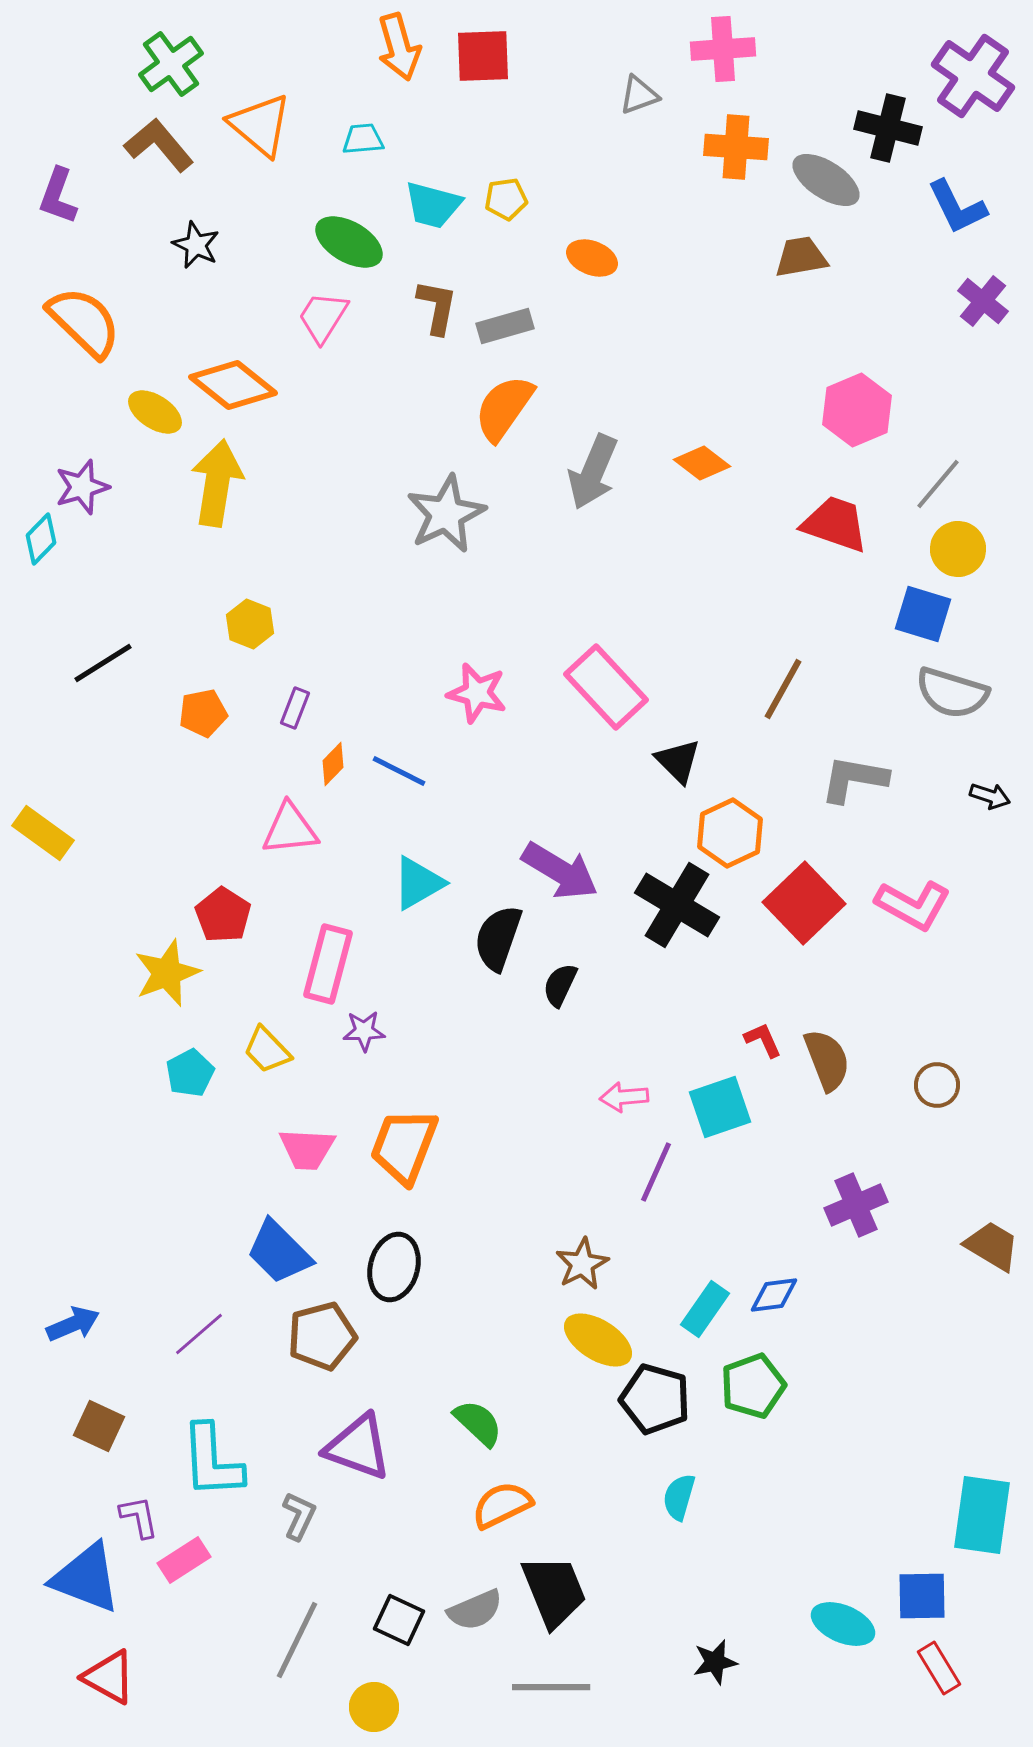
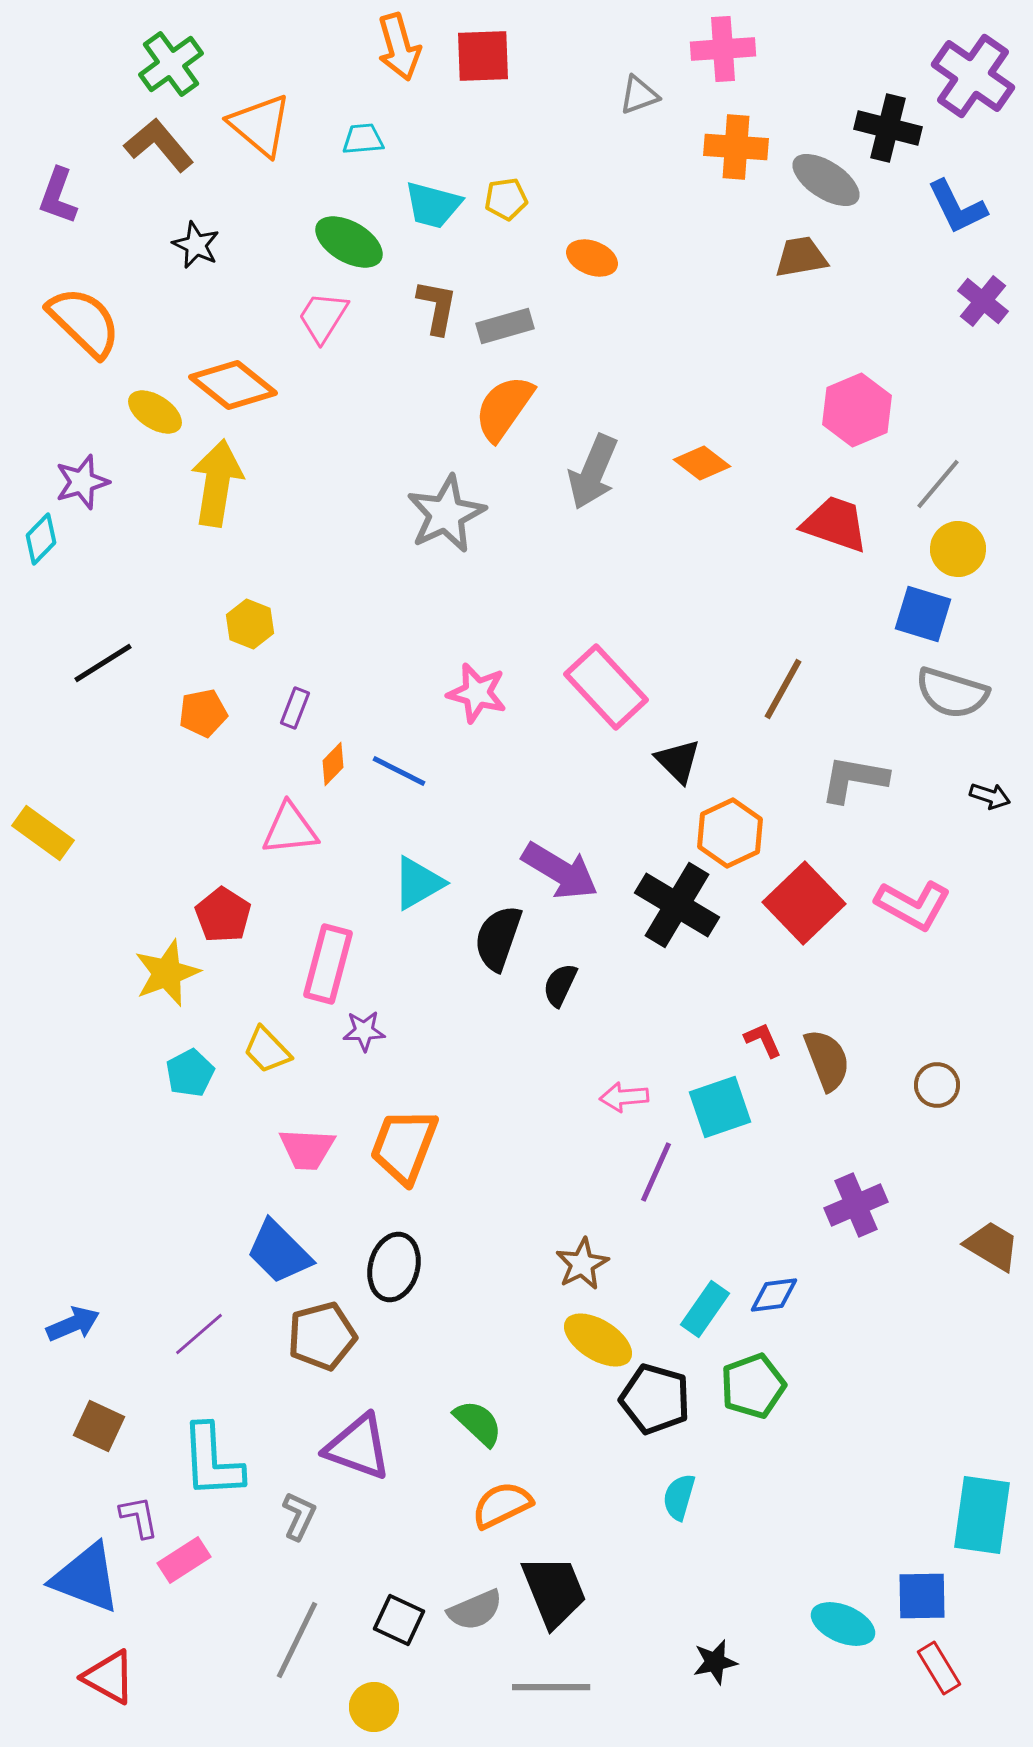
purple star at (82, 487): moved 5 px up
